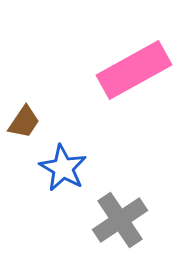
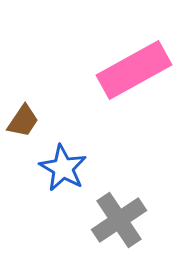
brown trapezoid: moved 1 px left, 1 px up
gray cross: moved 1 px left
